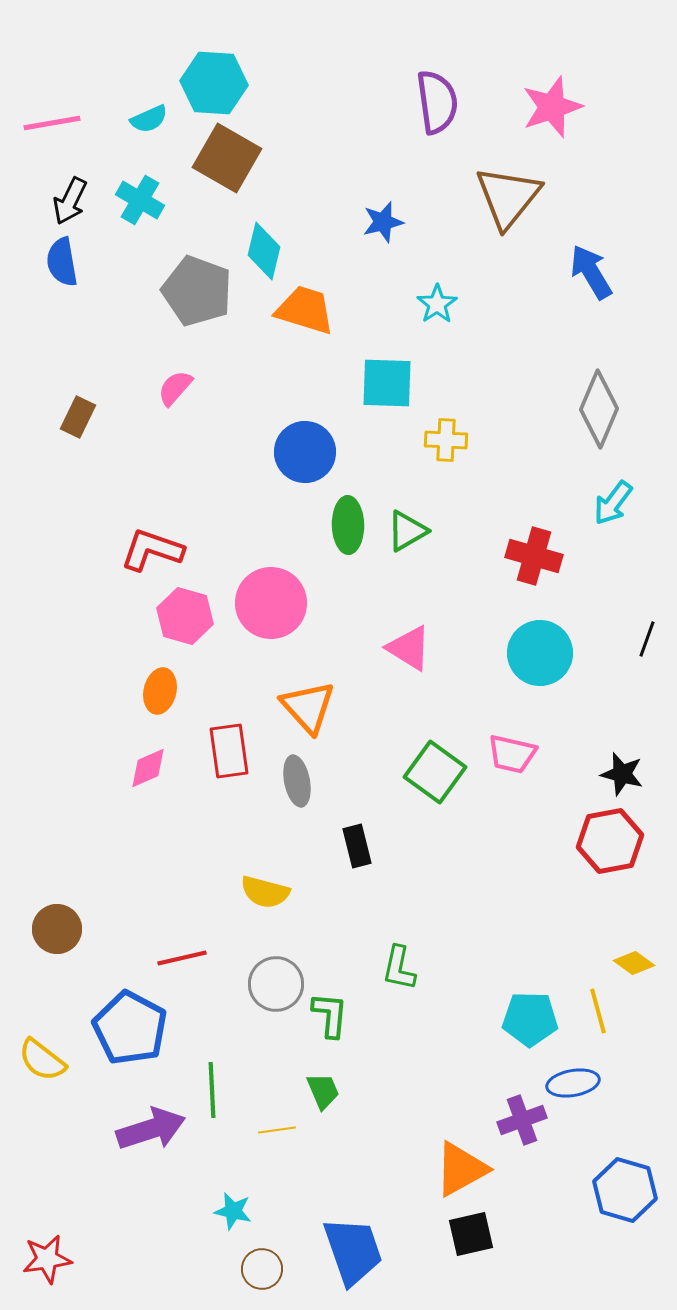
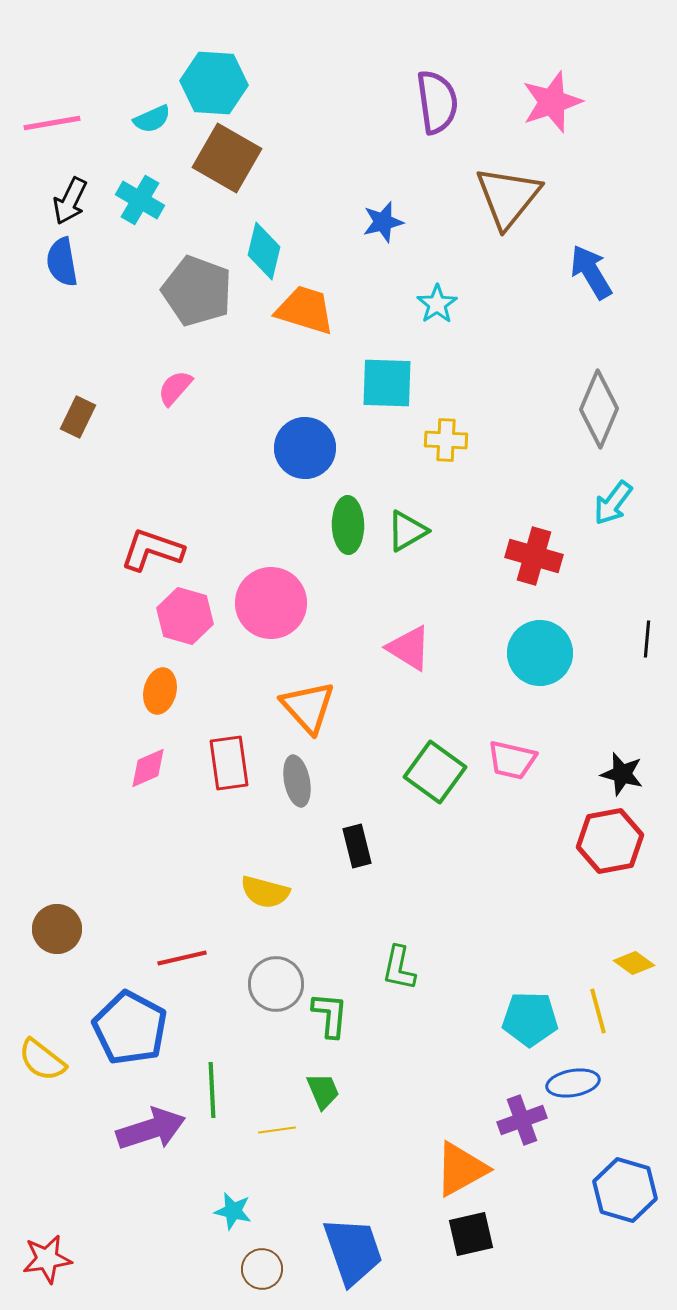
pink star at (552, 107): moved 5 px up
cyan semicircle at (149, 119): moved 3 px right
blue circle at (305, 452): moved 4 px up
black line at (647, 639): rotated 15 degrees counterclockwise
red rectangle at (229, 751): moved 12 px down
pink trapezoid at (512, 754): moved 6 px down
